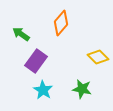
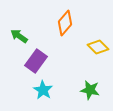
orange diamond: moved 4 px right
green arrow: moved 2 px left, 2 px down
yellow diamond: moved 10 px up
green star: moved 8 px right, 1 px down
